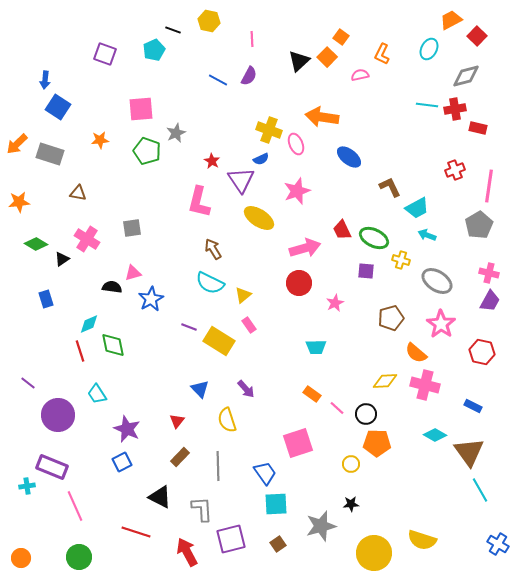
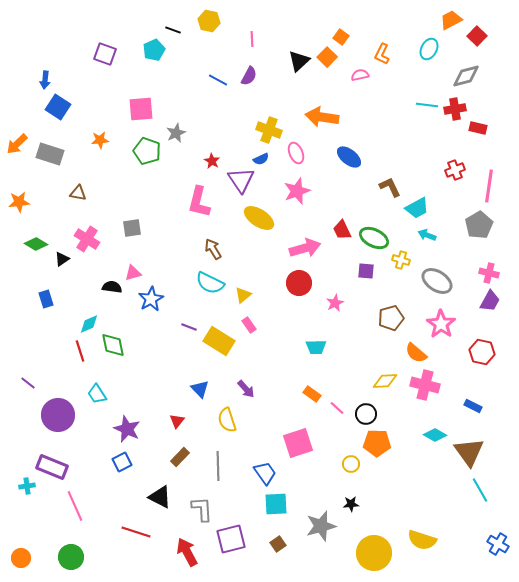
pink ellipse at (296, 144): moved 9 px down
green circle at (79, 557): moved 8 px left
